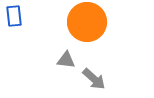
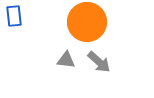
gray arrow: moved 5 px right, 17 px up
